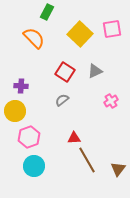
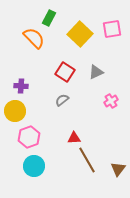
green rectangle: moved 2 px right, 6 px down
gray triangle: moved 1 px right, 1 px down
